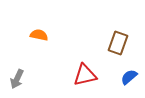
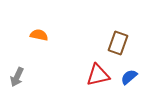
red triangle: moved 13 px right
gray arrow: moved 2 px up
